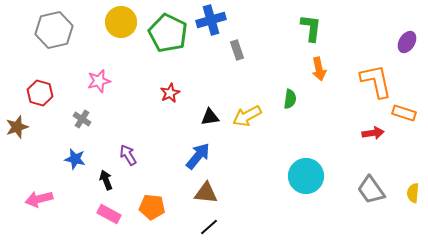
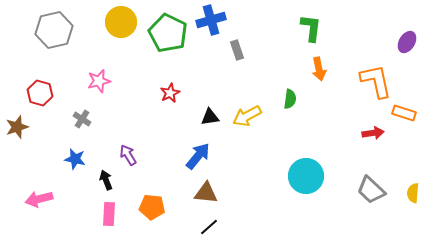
gray trapezoid: rotated 12 degrees counterclockwise
pink rectangle: rotated 65 degrees clockwise
